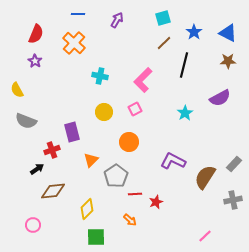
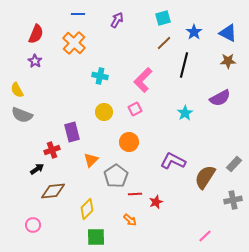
gray semicircle: moved 4 px left, 6 px up
